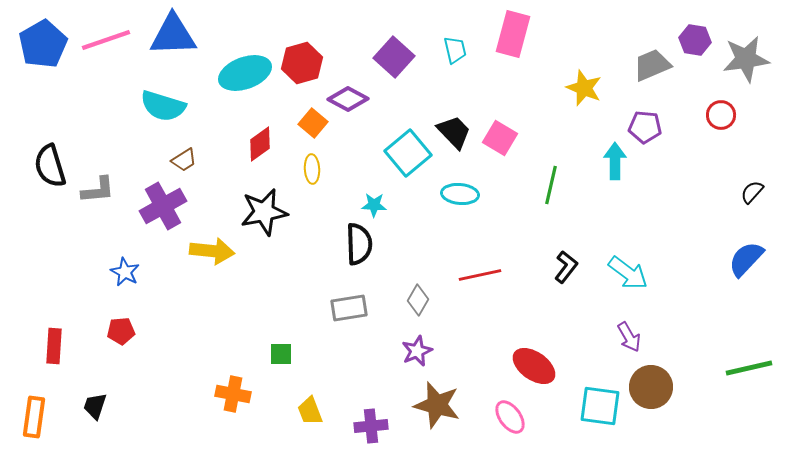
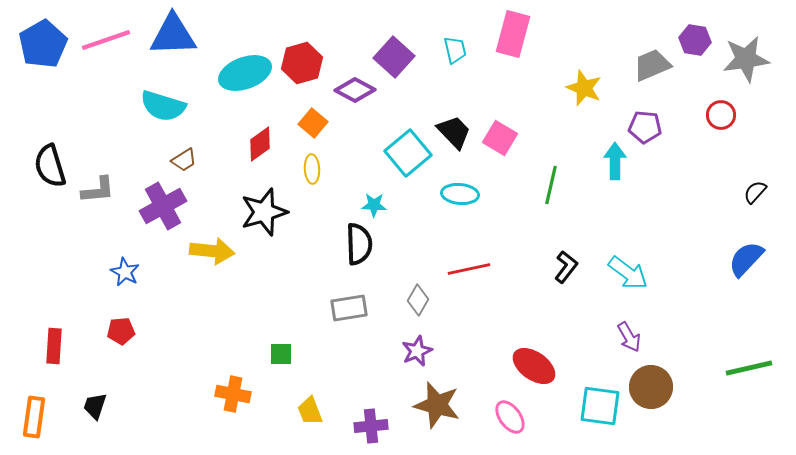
purple diamond at (348, 99): moved 7 px right, 9 px up
black semicircle at (752, 192): moved 3 px right
black star at (264, 212): rotated 6 degrees counterclockwise
red line at (480, 275): moved 11 px left, 6 px up
